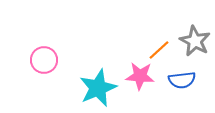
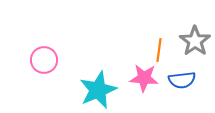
gray star: rotated 8 degrees clockwise
orange line: rotated 40 degrees counterclockwise
pink star: moved 4 px right, 2 px down
cyan star: moved 2 px down
